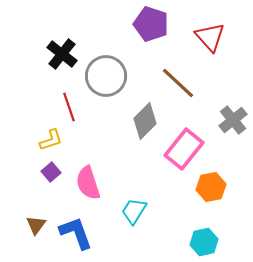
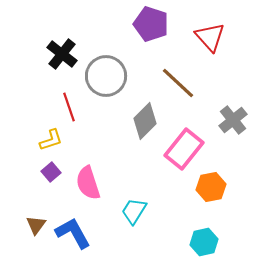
blue L-shape: moved 3 px left; rotated 9 degrees counterclockwise
